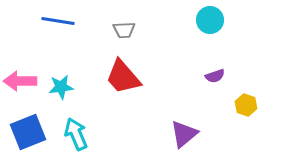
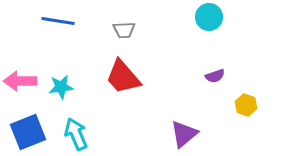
cyan circle: moved 1 px left, 3 px up
